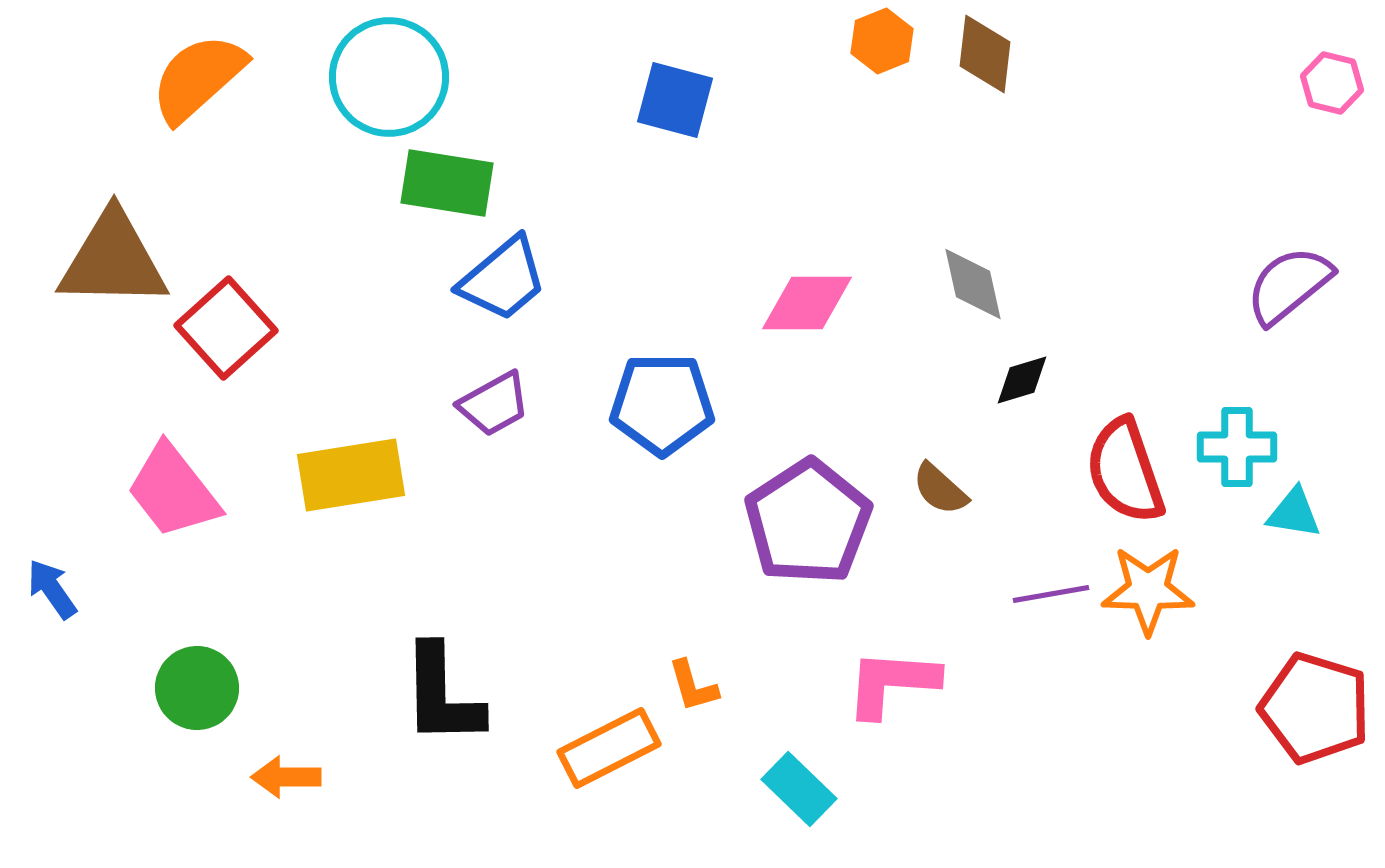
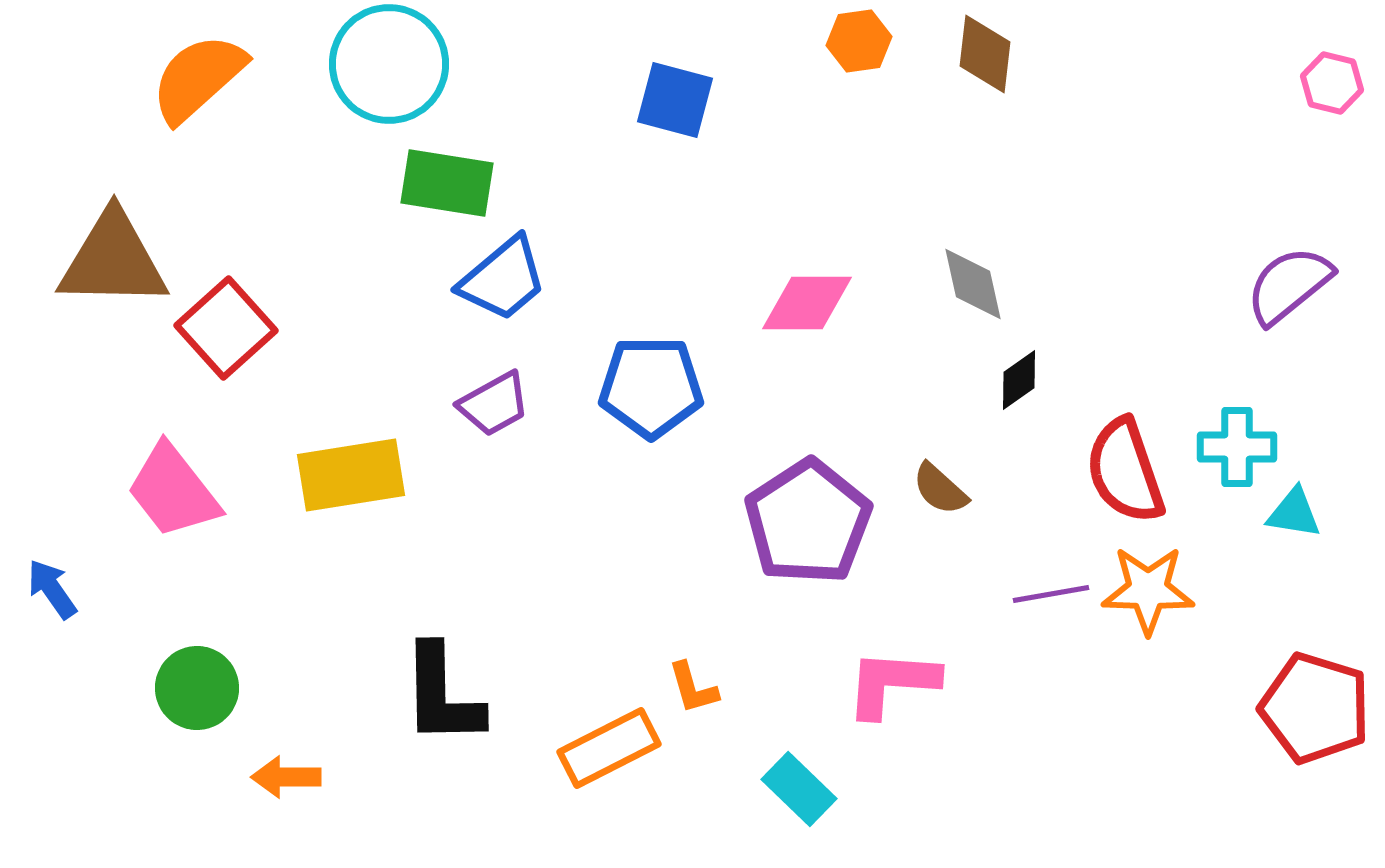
orange hexagon: moved 23 px left; rotated 14 degrees clockwise
cyan circle: moved 13 px up
black diamond: moved 3 px left; rotated 18 degrees counterclockwise
blue pentagon: moved 11 px left, 17 px up
orange L-shape: moved 2 px down
